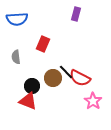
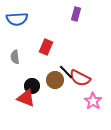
red rectangle: moved 3 px right, 3 px down
gray semicircle: moved 1 px left
brown circle: moved 2 px right, 2 px down
red triangle: moved 2 px left, 3 px up
